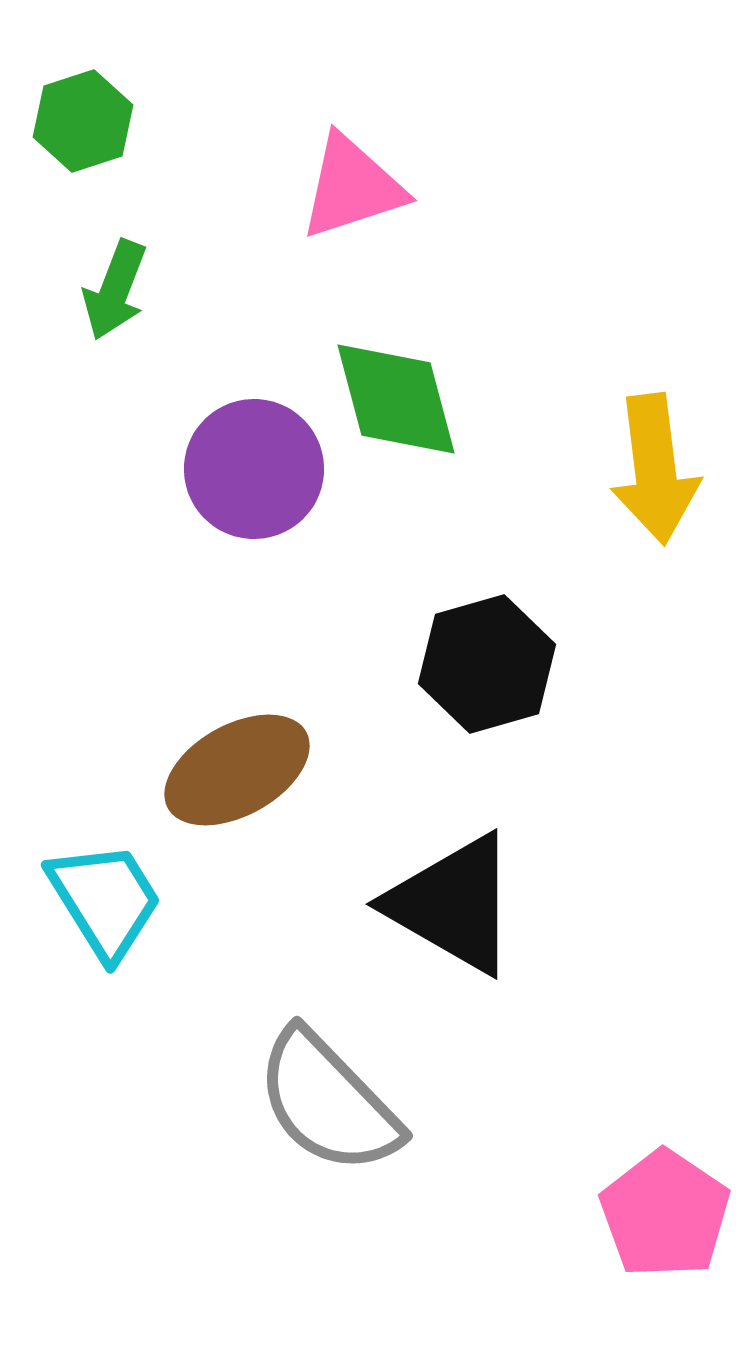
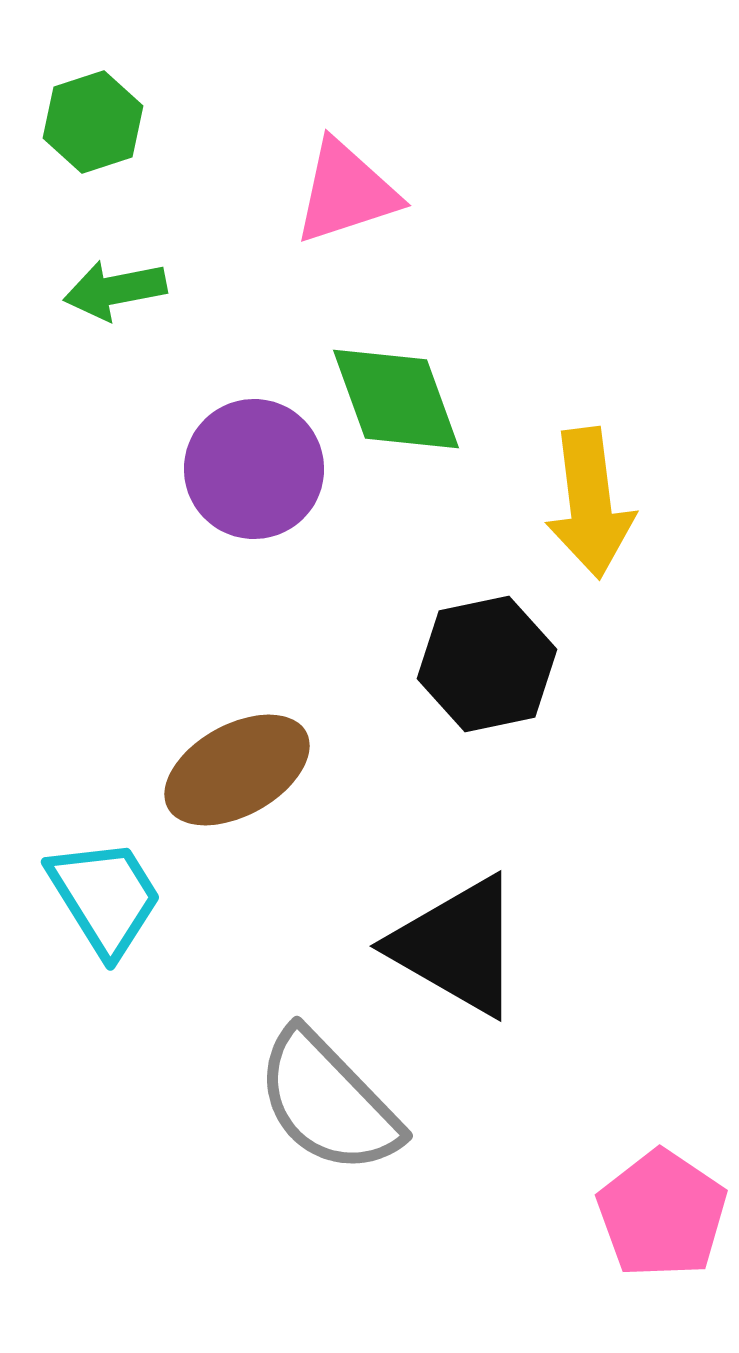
green hexagon: moved 10 px right, 1 px down
pink triangle: moved 6 px left, 5 px down
green arrow: rotated 58 degrees clockwise
green diamond: rotated 5 degrees counterclockwise
yellow arrow: moved 65 px left, 34 px down
black hexagon: rotated 4 degrees clockwise
cyan trapezoid: moved 3 px up
black triangle: moved 4 px right, 42 px down
pink pentagon: moved 3 px left
